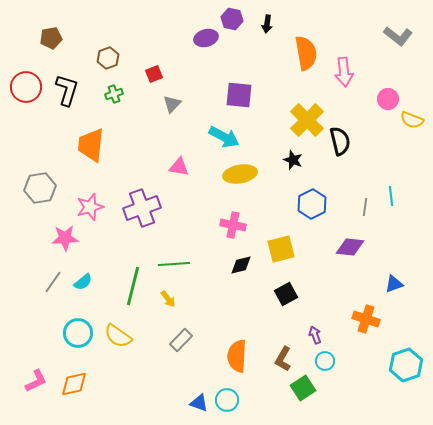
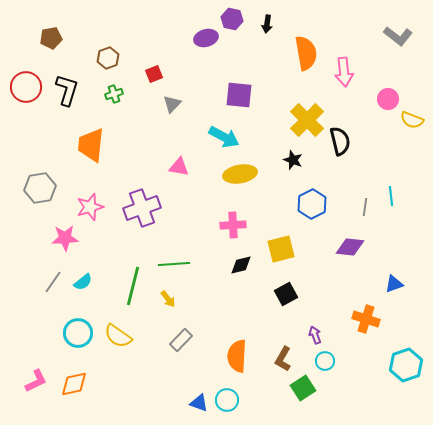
pink cross at (233, 225): rotated 15 degrees counterclockwise
